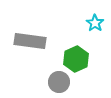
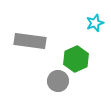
cyan star: rotated 18 degrees clockwise
gray circle: moved 1 px left, 1 px up
